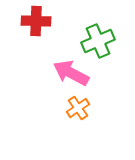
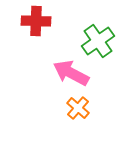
green cross: rotated 12 degrees counterclockwise
orange cross: rotated 15 degrees counterclockwise
